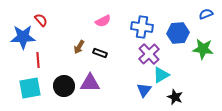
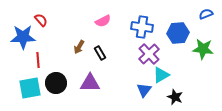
black rectangle: rotated 40 degrees clockwise
black circle: moved 8 px left, 3 px up
